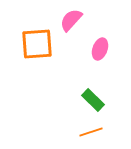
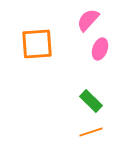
pink semicircle: moved 17 px right
green rectangle: moved 2 px left, 1 px down
